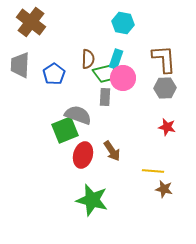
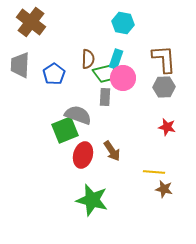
gray hexagon: moved 1 px left, 1 px up
yellow line: moved 1 px right, 1 px down
